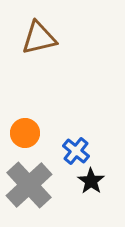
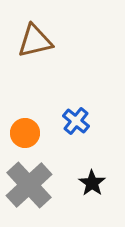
brown triangle: moved 4 px left, 3 px down
blue cross: moved 30 px up
black star: moved 1 px right, 2 px down
